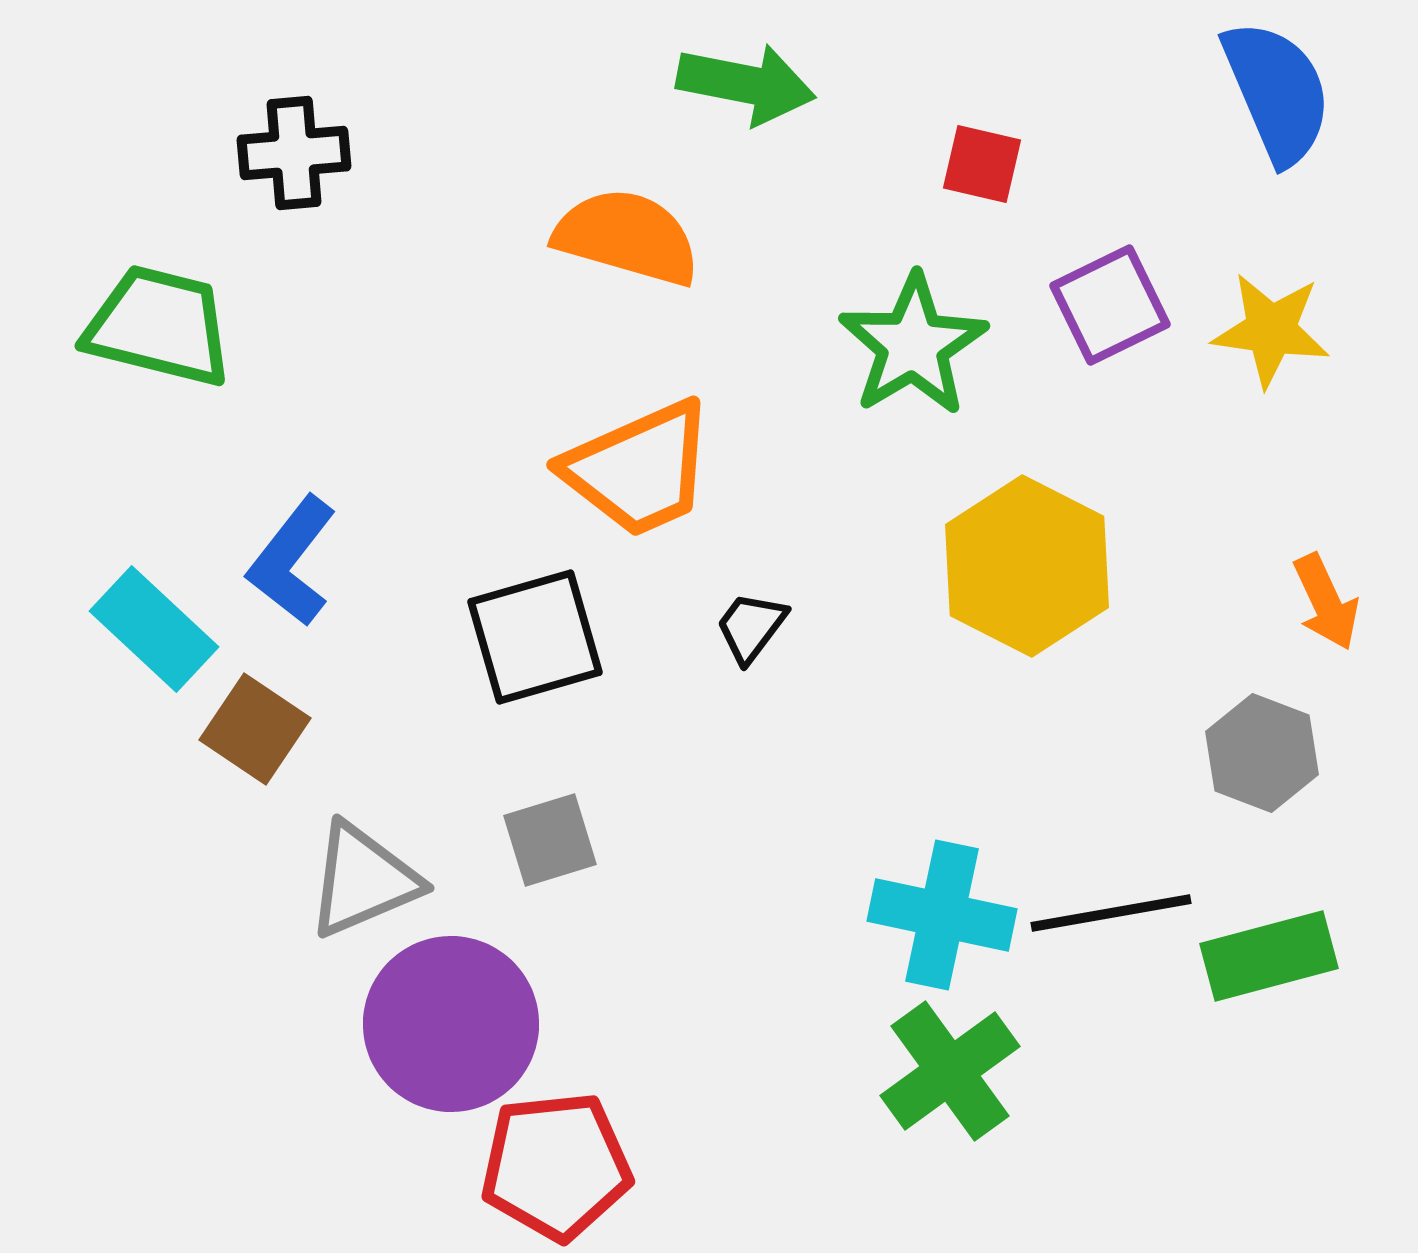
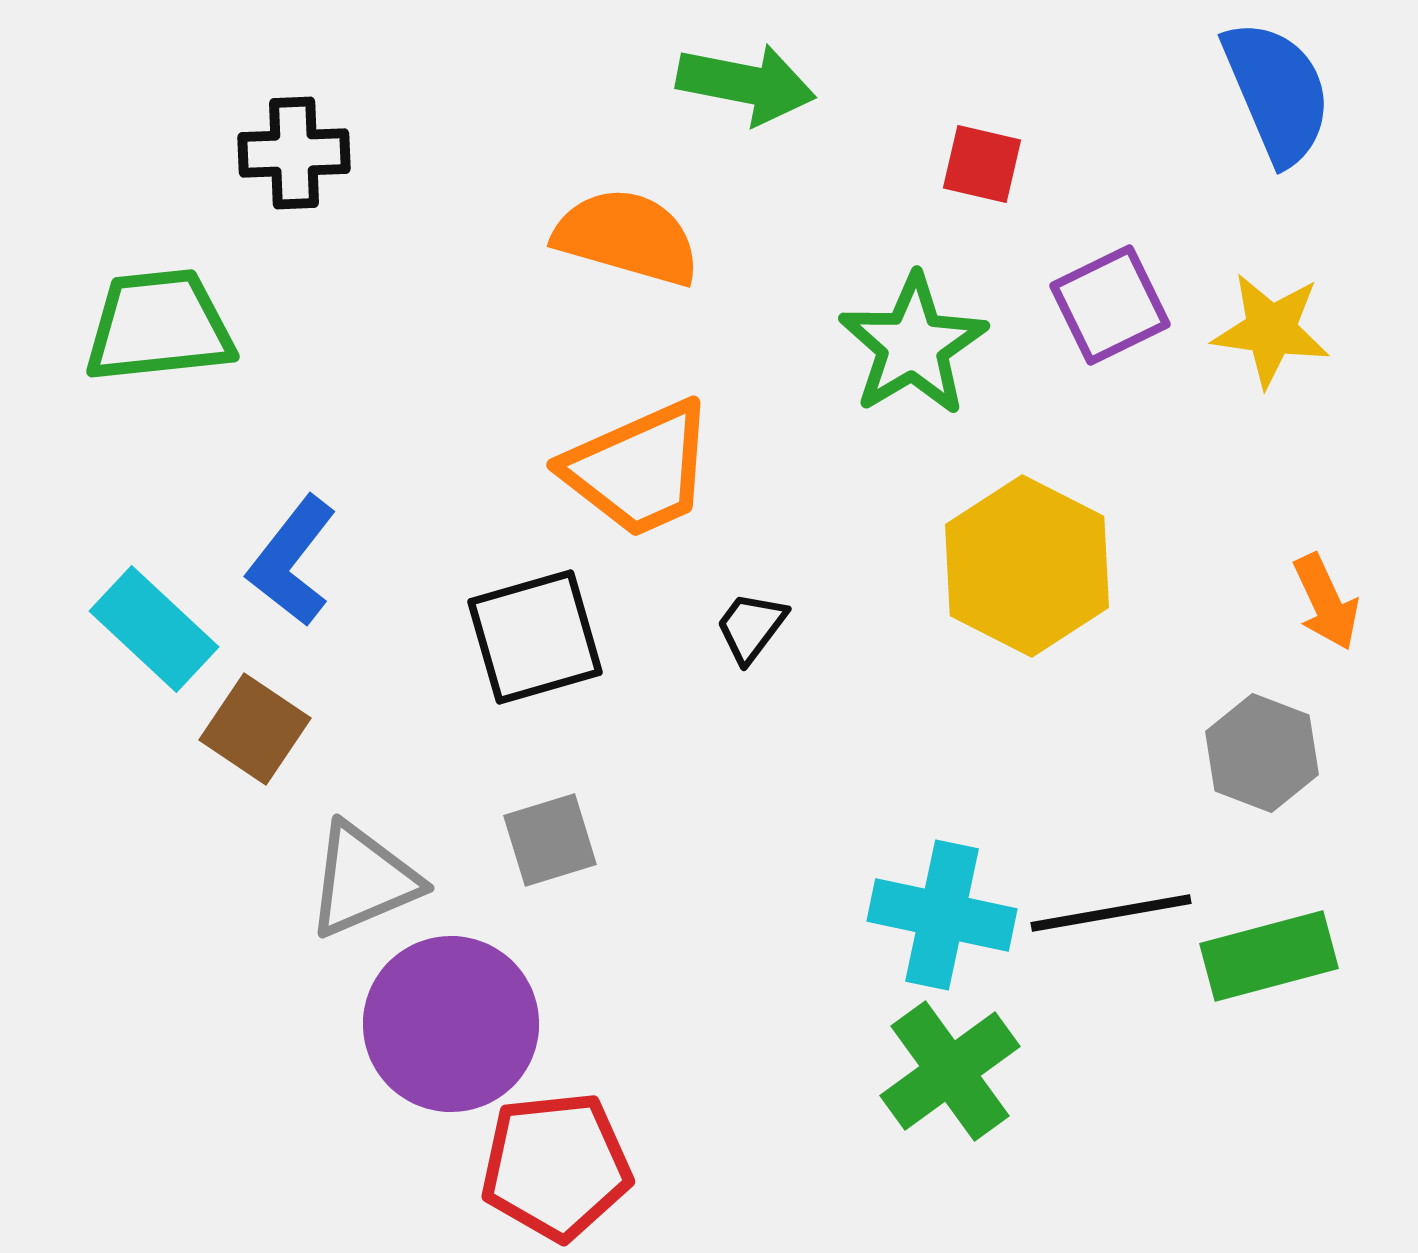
black cross: rotated 3 degrees clockwise
green trapezoid: rotated 20 degrees counterclockwise
